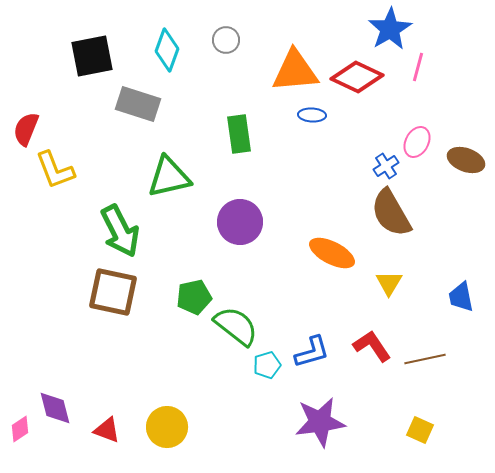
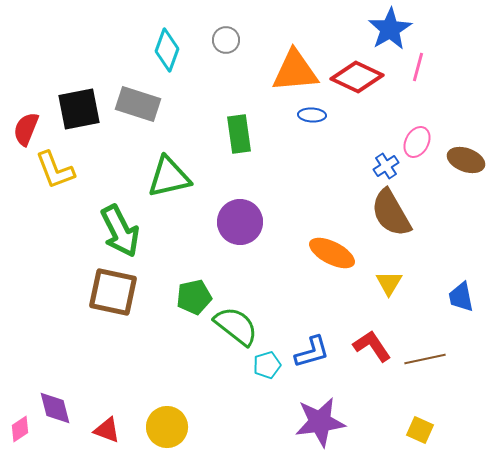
black square: moved 13 px left, 53 px down
